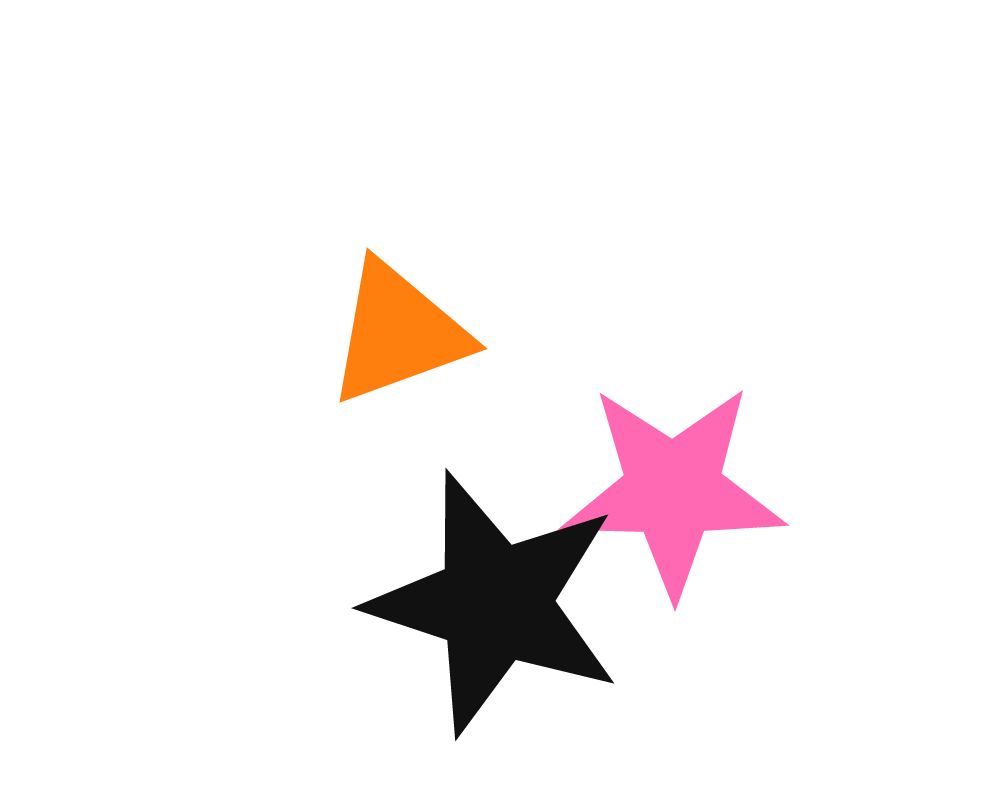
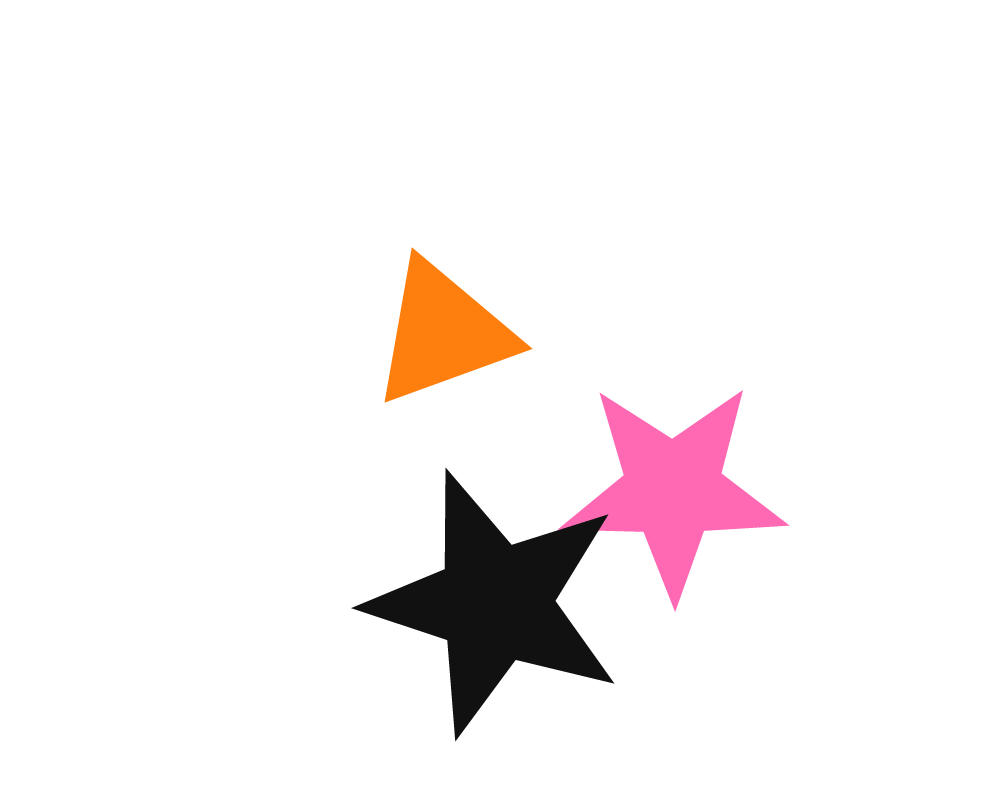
orange triangle: moved 45 px right
